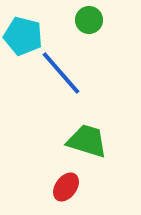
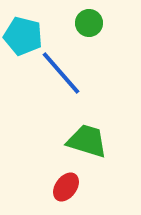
green circle: moved 3 px down
